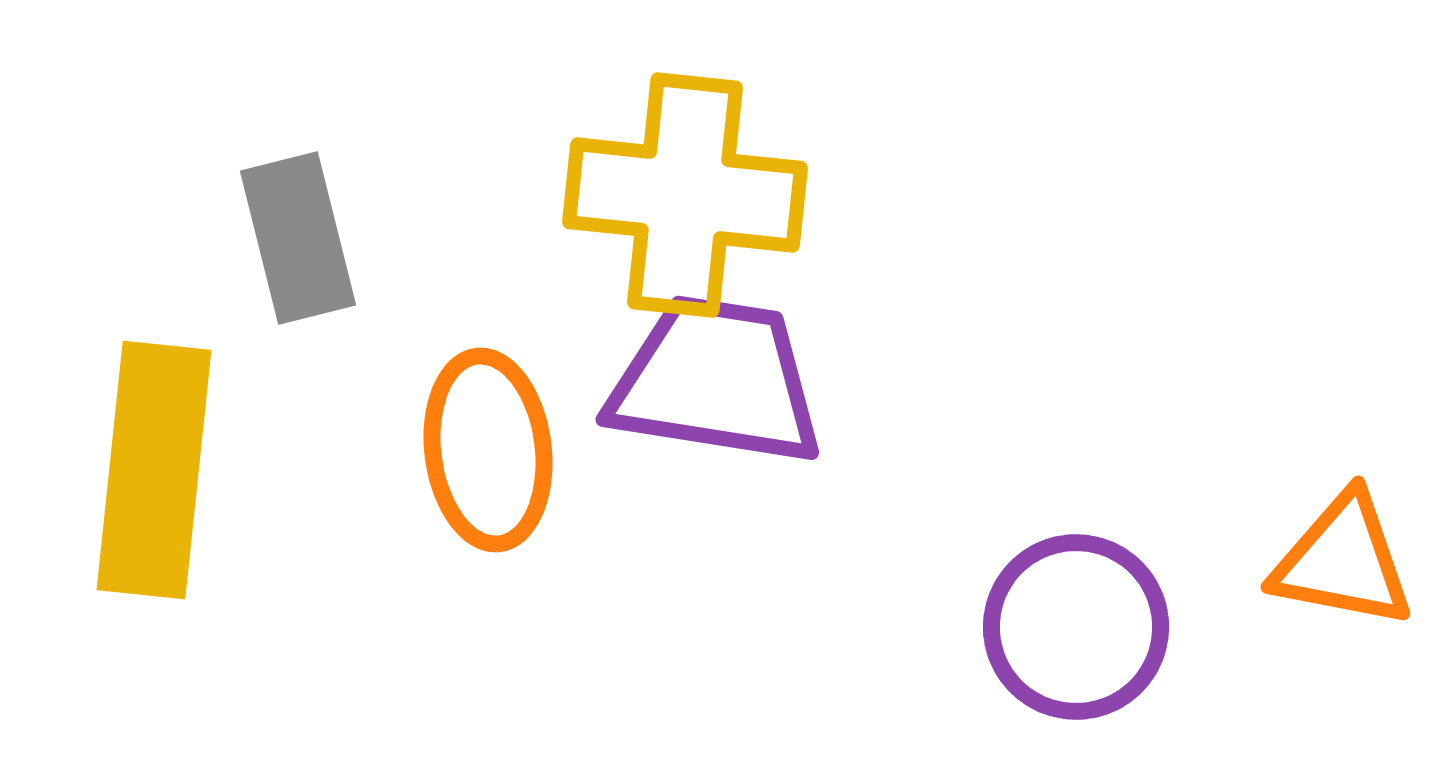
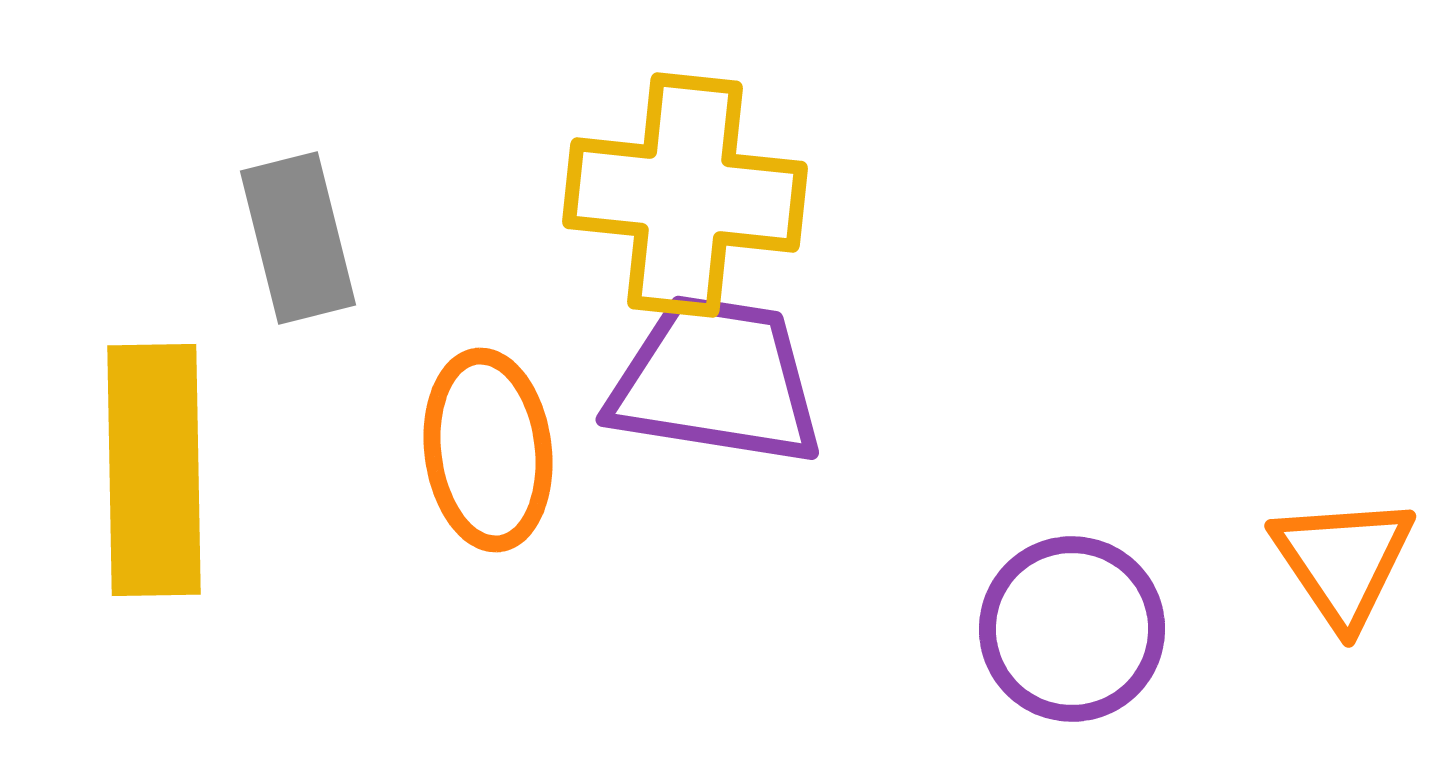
yellow rectangle: rotated 7 degrees counterclockwise
orange triangle: rotated 45 degrees clockwise
purple circle: moved 4 px left, 2 px down
